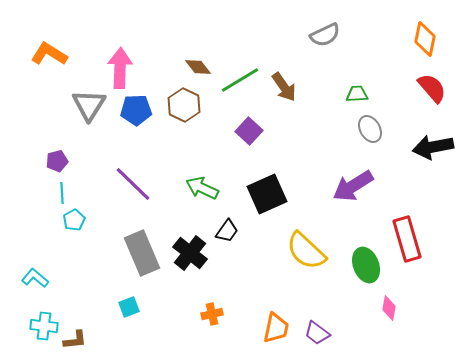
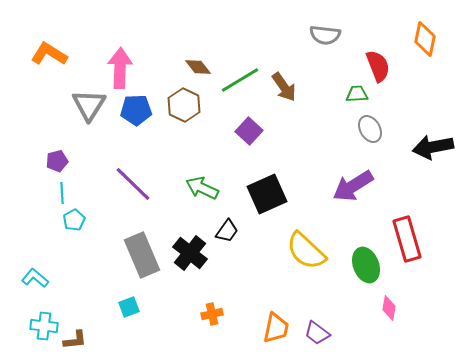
gray semicircle: rotated 32 degrees clockwise
red semicircle: moved 54 px left, 22 px up; rotated 20 degrees clockwise
gray rectangle: moved 2 px down
